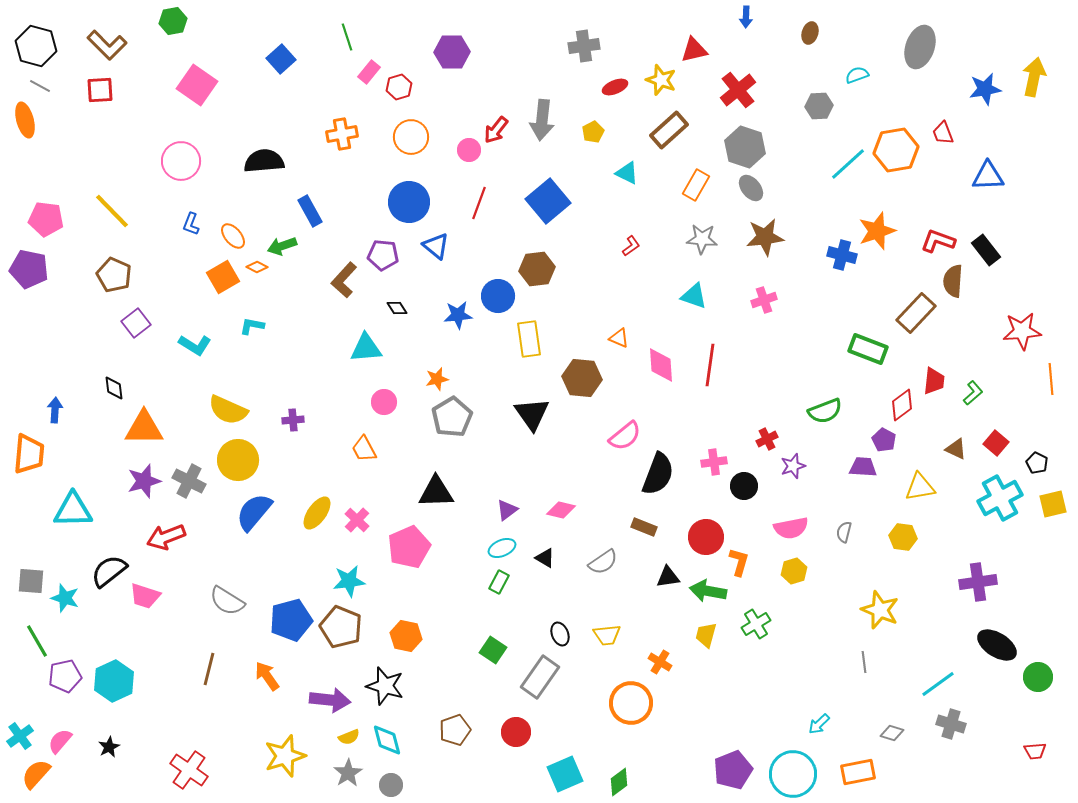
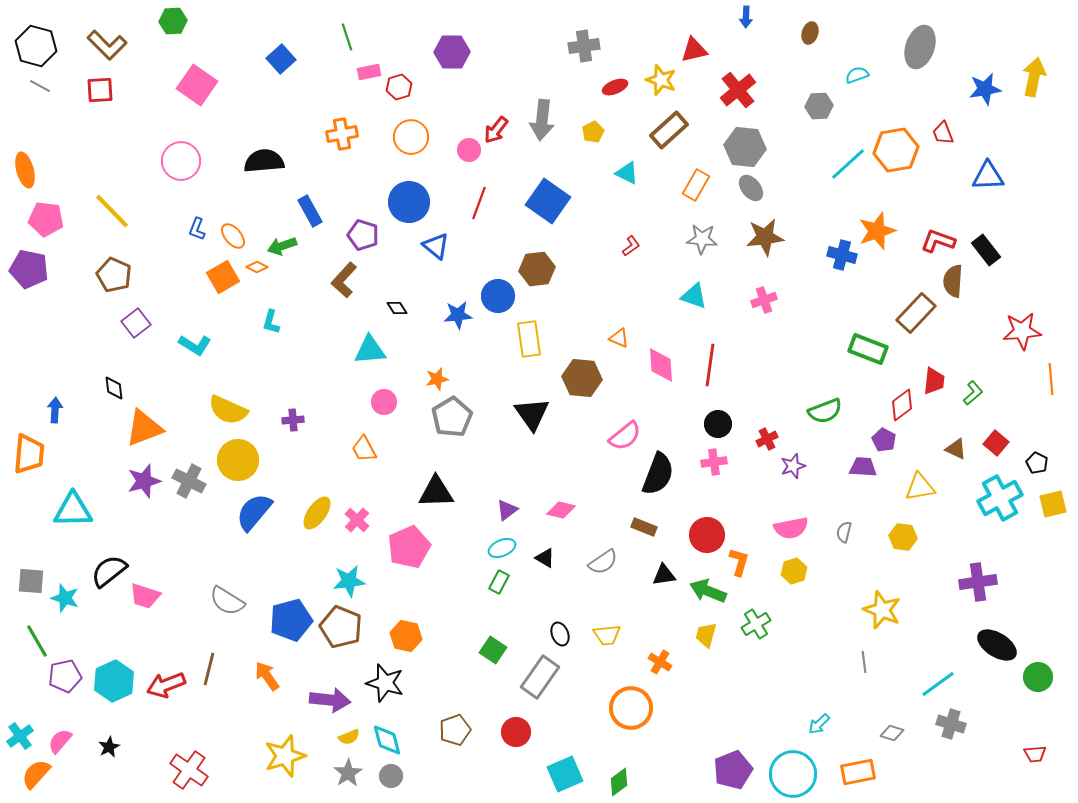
green hexagon at (173, 21): rotated 8 degrees clockwise
pink rectangle at (369, 72): rotated 40 degrees clockwise
orange ellipse at (25, 120): moved 50 px down
gray hexagon at (745, 147): rotated 12 degrees counterclockwise
blue square at (548, 201): rotated 15 degrees counterclockwise
blue L-shape at (191, 224): moved 6 px right, 5 px down
purple pentagon at (383, 255): moved 20 px left, 20 px up; rotated 12 degrees clockwise
cyan L-shape at (252, 326): moved 19 px right, 4 px up; rotated 85 degrees counterclockwise
cyan triangle at (366, 348): moved 4 px right, 2 px down
orange triangle at (144, 428): rotated 21 degrees counterclockwise
black circle at (744, 486): moved 26 px left, 62 px up
red arrow at (166, 537): moved 148 px down
red circle at (706, 537): moved 1 px right, 2 px up
black triangle at (668, 577): moved 4 px left, 2 px up
green arrow at (708, 591): rotated 12 degrees clockwise
yellow star at (880, 610): moved 2 px right
black star at (385, 686): moved 3 px up
orange circle at (631, 703): moved 5 px down
red trapezoid at (1035, 751): moved 3 px down
gray circle at (391, 785): moved 9 px up
